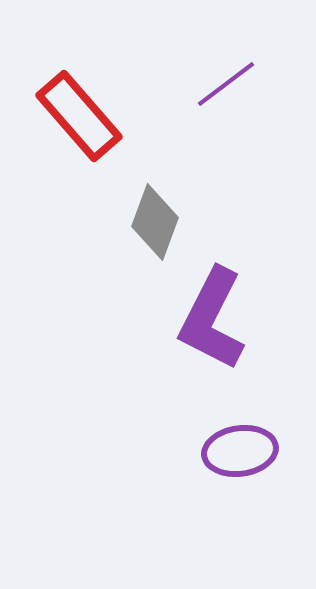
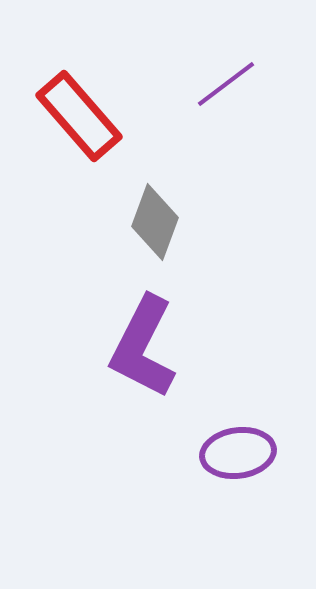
purple L-shape: moved 69 px left, 28 px down
purple ellipse: moved 2 px left, 2 px down
